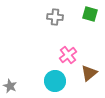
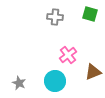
brown triangle: moved 4 px right, 1 px up; rotated 18 degrees clockwise
gray star: moved 9 px right, 3 px up
